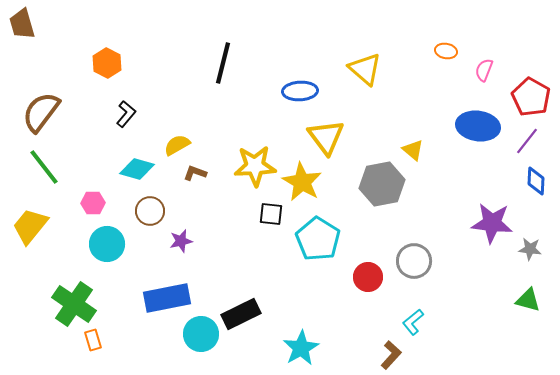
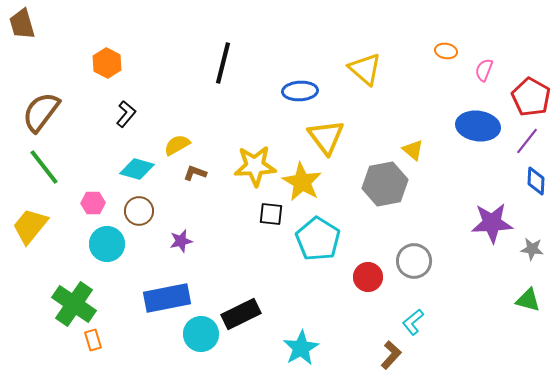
gray hexagon at (382, 184): moved 3 px right
brown circle at (150, 211): moved 11 px left
purple star at (492, 223): rotated 9 degrees counterclockwise
gray star at (530, 249): moved 2 px right
